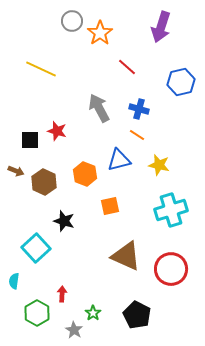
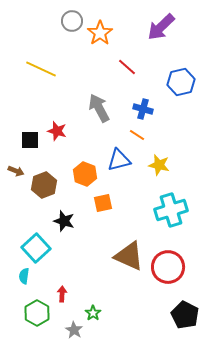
purple arrow: rotated 28 degrees clockwise
blue cross: moved 4 px right
brown hexagon: moved 3 px down; rotated 15 degrees clockwise
orange square: moved 7 px left, 3 px up
brown triangle: moved 3 px right
red circle: moved 3 px left, 2 px up
cyan semicircle: moved 10 px right, 5 px up
black pentagon: moved 48 px right
